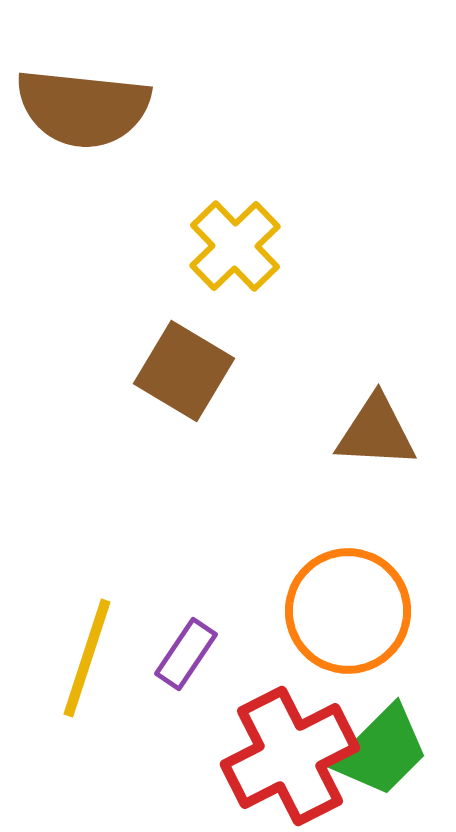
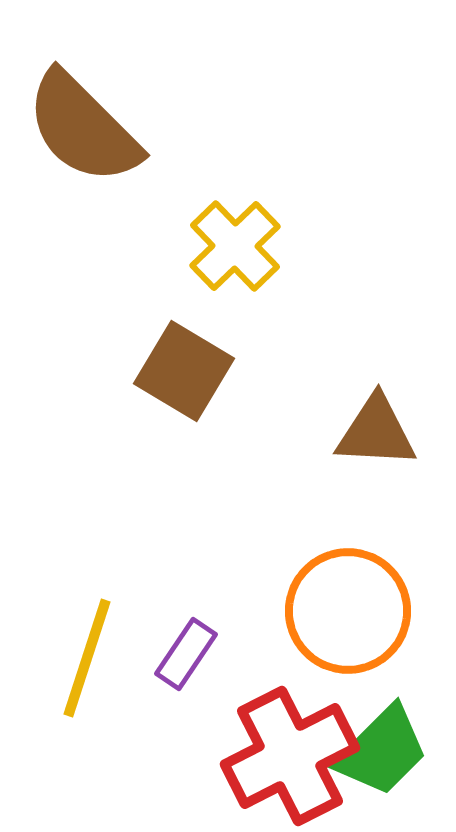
brown semicircle: moved 20 px down; rotated 39 degrees clockwise
